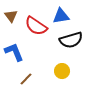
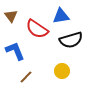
red semicircle: moved 1 px right, 3 px down
blue L-shape: moved 1 px right, 1 px up
brown line: moved 2 px up
